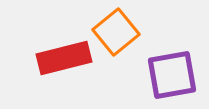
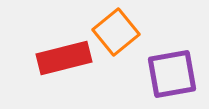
purple square: moved 1 px up
